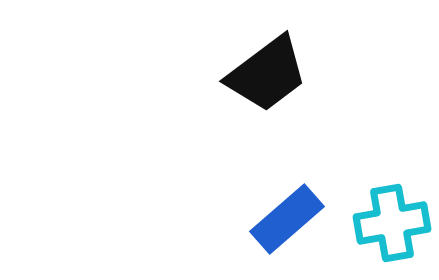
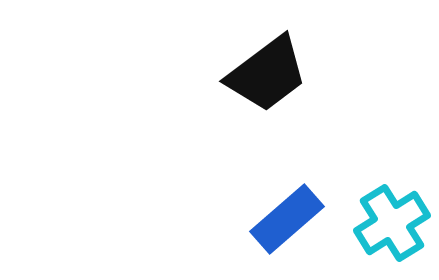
cyan cross: rotated 22 degrees counterclockwise
